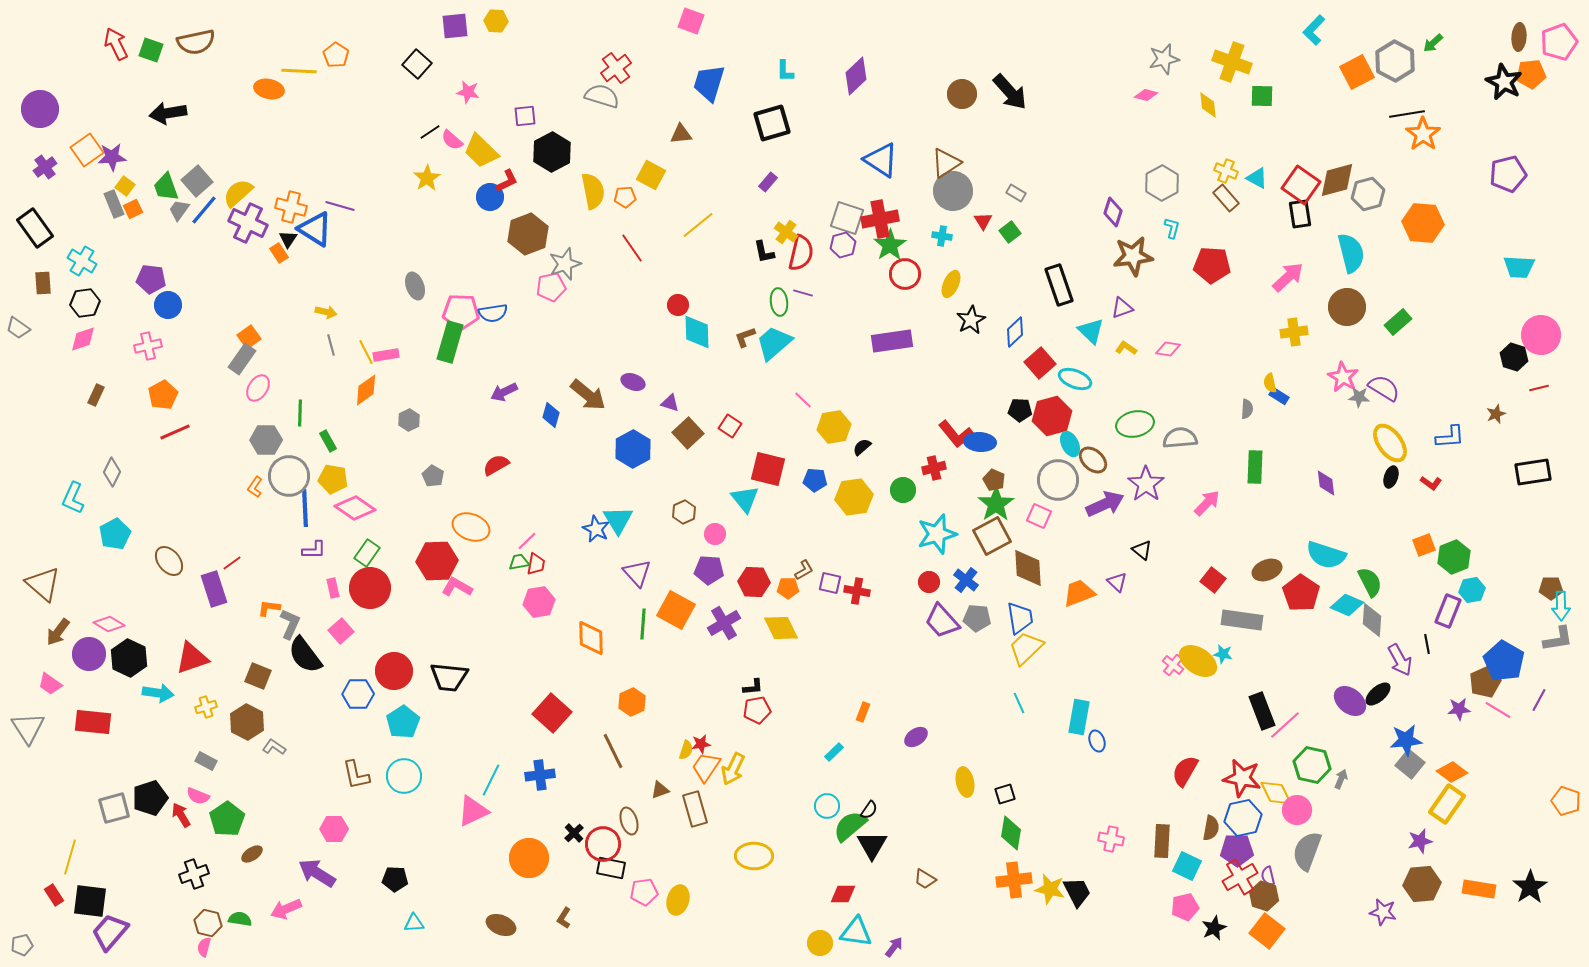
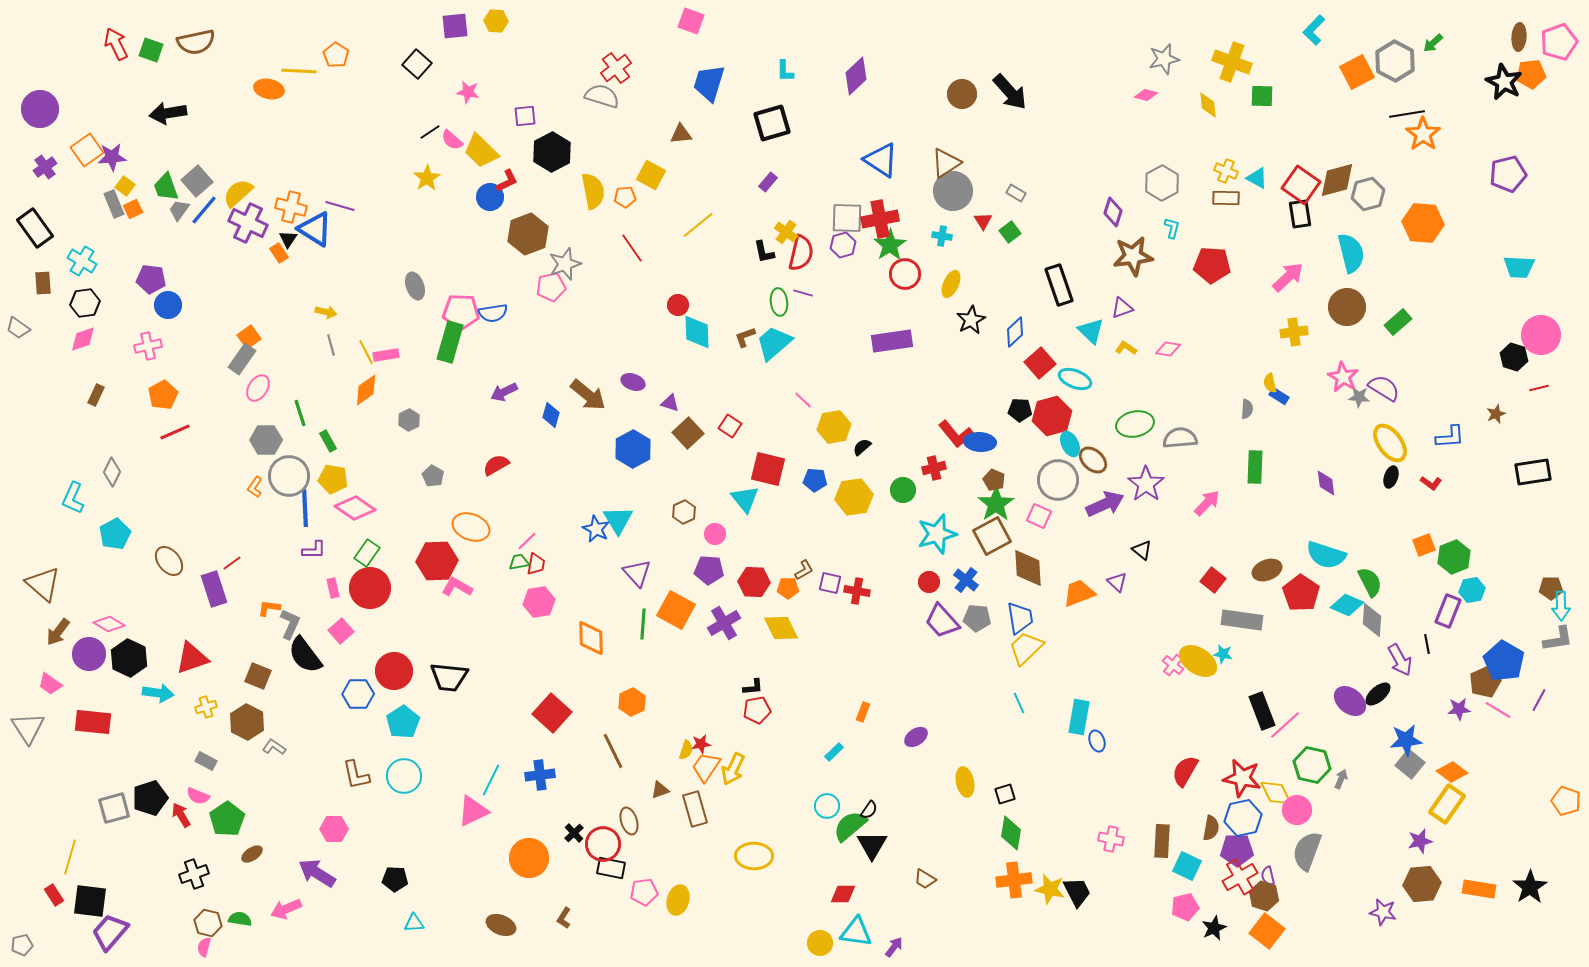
brown rectangle at (1226, 198): rotated 48 degrees counterclockwise
gray square at (847, 218): rotated 16 degrees counterclockwise
green line at (300, 413): rotated 20 degrees counterclockwise
